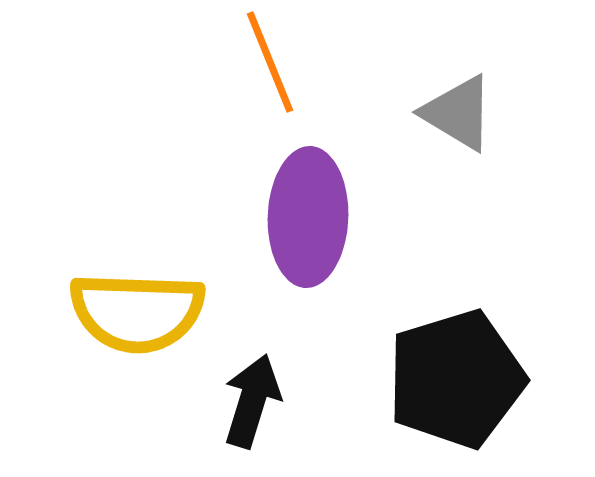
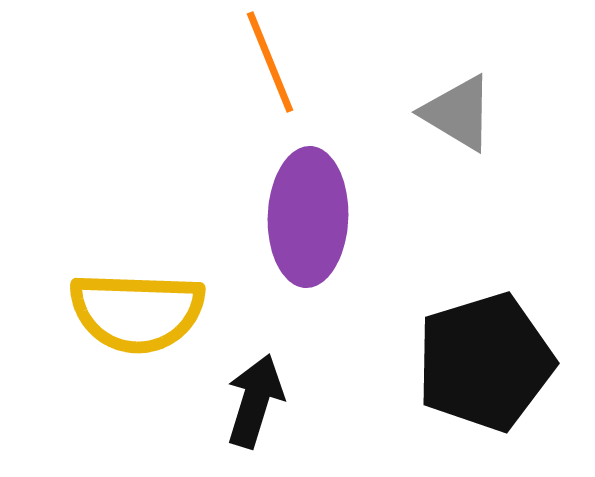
black pentagon: moved 29 px right, 17 px up
black arrow: moved 3 px right
